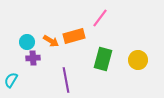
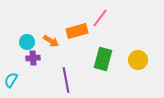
orange rectangle: moved 3 px right, 5 px up
